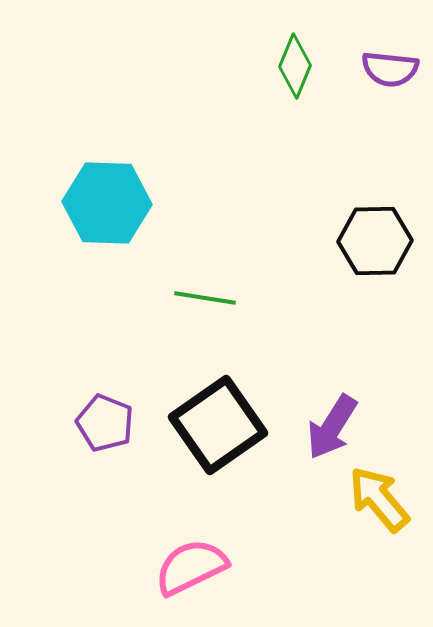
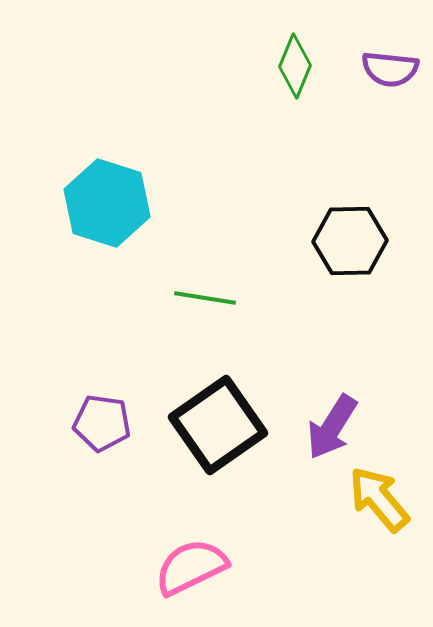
cyan hexagon: rotated 16 degrees clockwise
black hexagon: moved 25 px left
purple pentagon: moved 3 px left; rotated 14 degrees counterclockwise
